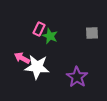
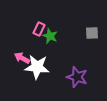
purple star: rotated 15 degrees counterclockwise
